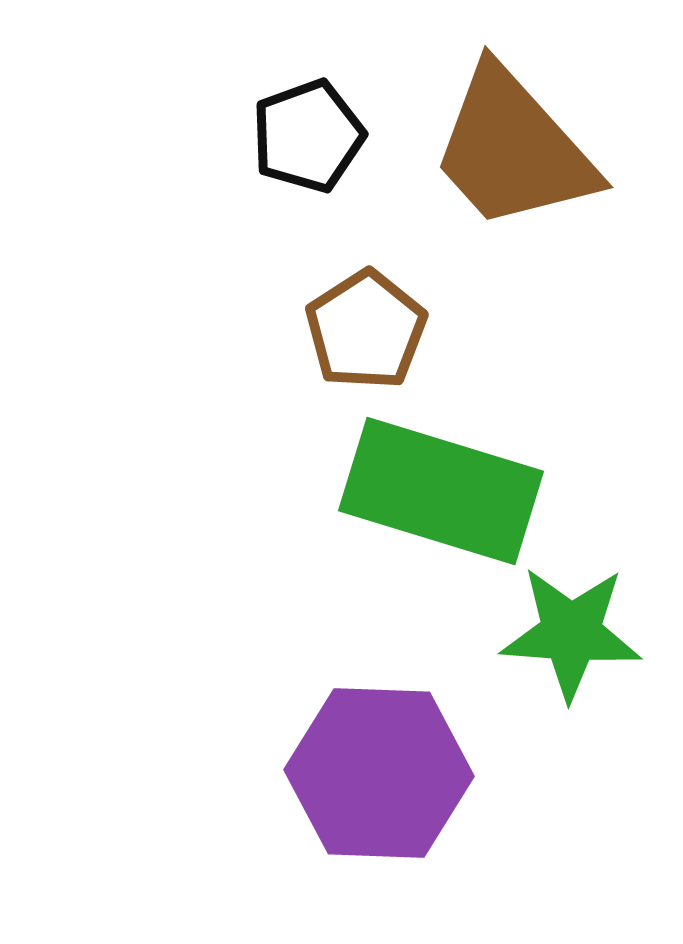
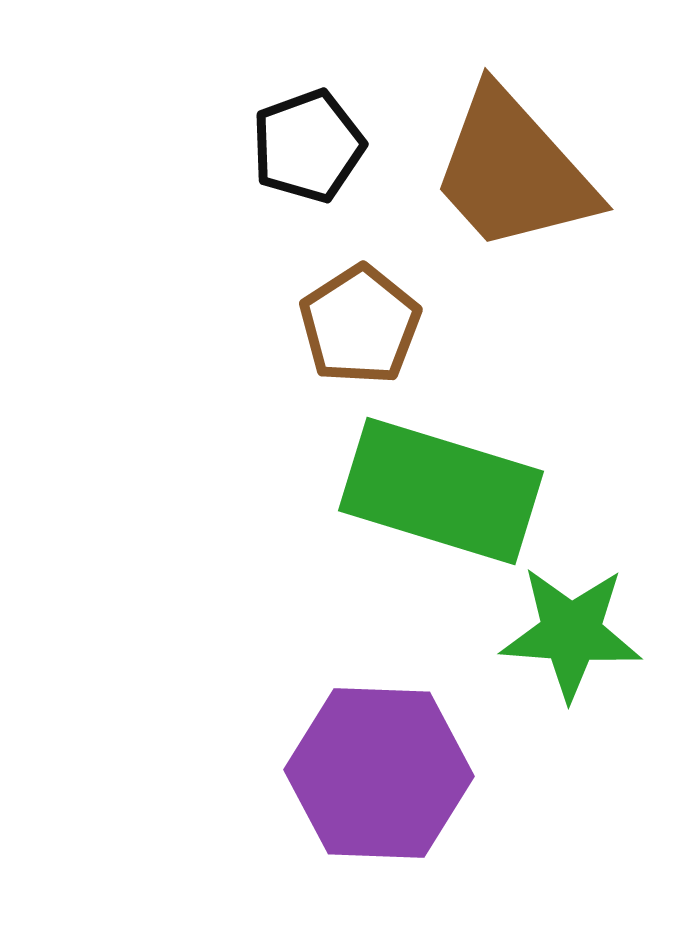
black pentagon: moved 10 px down
brown trapezoid: moved 22 px down
brown pentagon: moved 6 px left, 5 px up
